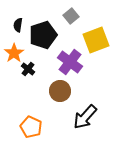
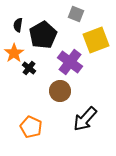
gray square: moved 5 px right, 2 px up; rotated 28 degrees counterclockwise
black pentagon: rotated 12 degrees counterclockwise
black cross: moved 1 px right, 1 px up
black arrow: moved 2 px down
